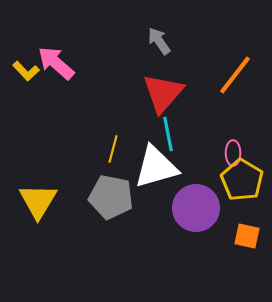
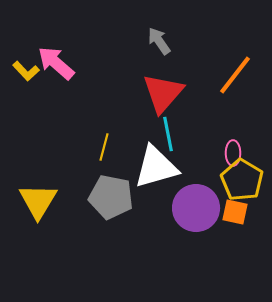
yellow line: moved 9 px left, 2 px up
orange square: moved 12 px left, 24 px up
